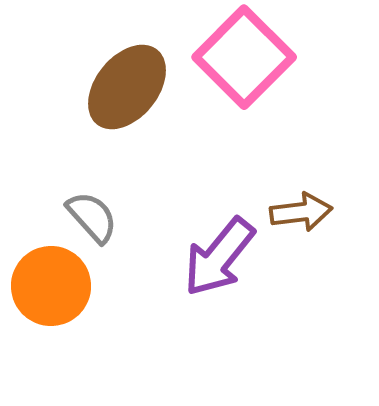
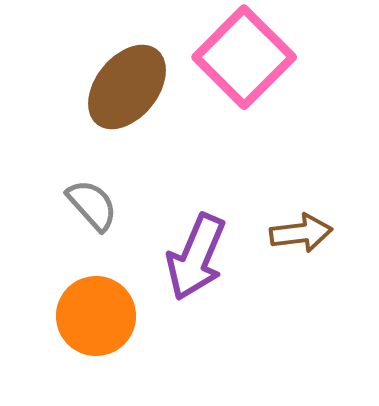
brown arrow: moved 21 px down
gray semicircle: moved 12 px up
purple arrow: moved 23 px left; rotated 16 degrees counterclockwise
orange circle: moved 45 px right, 30 px down
